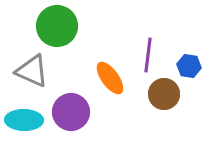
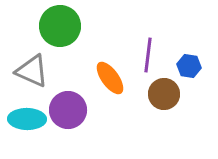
green circle: moved 3 px right
purple circle: moved 3 px left, 2 px up
cyan ellipse: moved 3 px right, 1 px up
